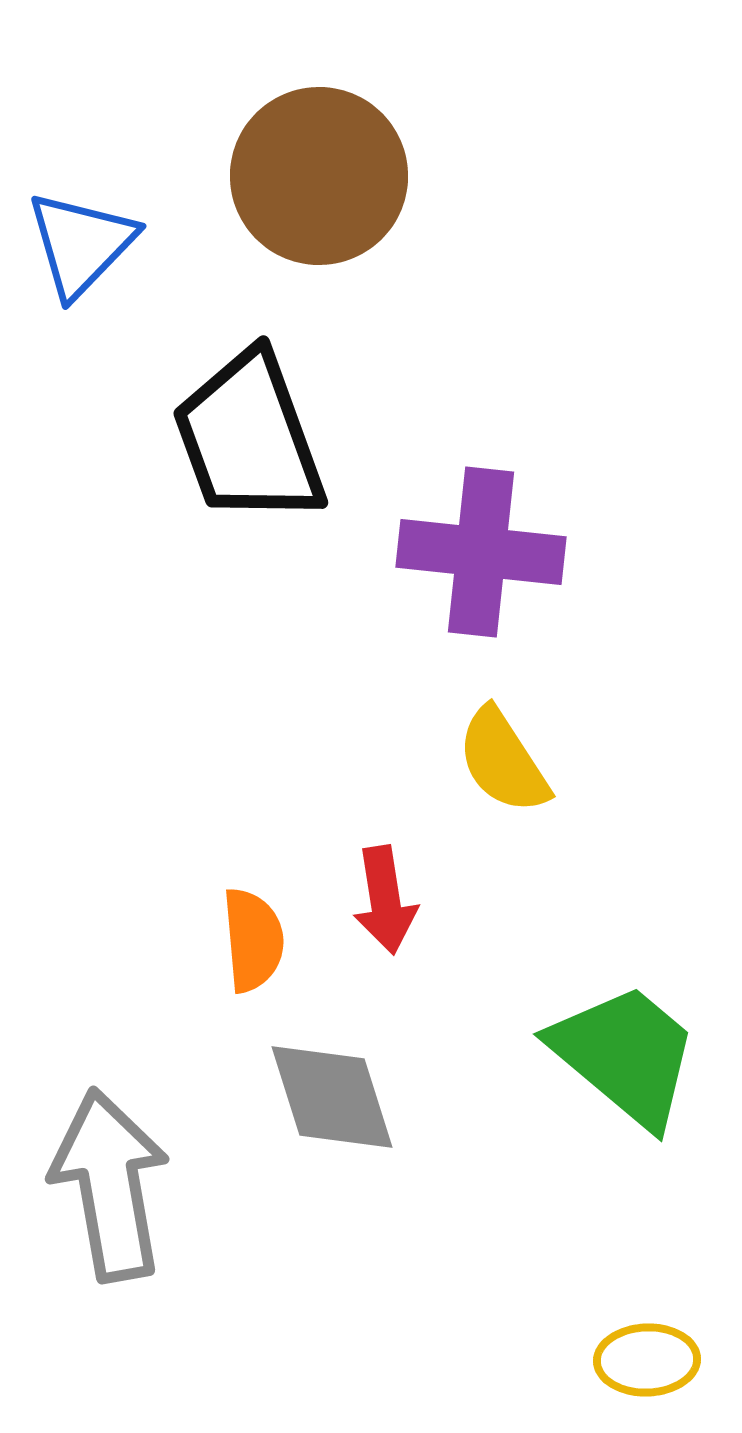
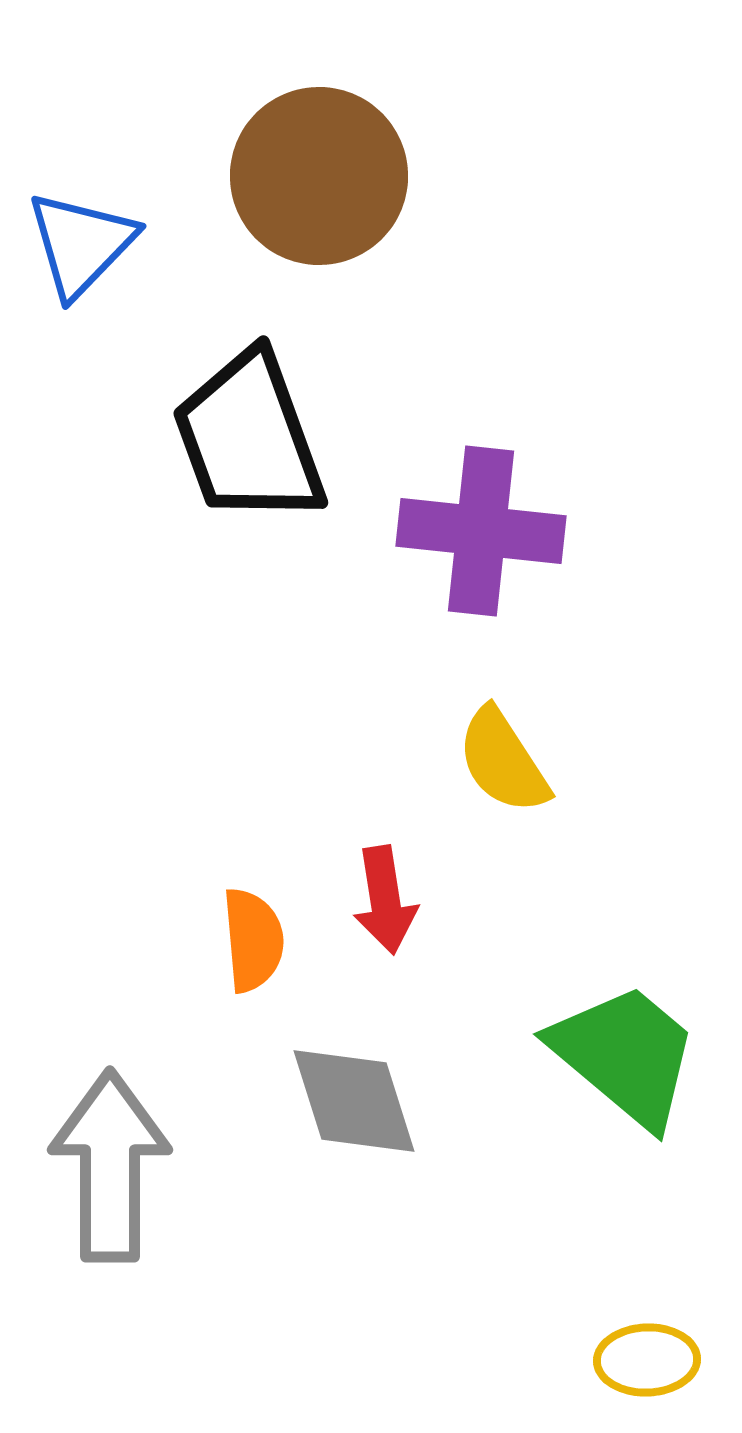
purple cross: moved 21 px up
gray diamond: moved 22 px right, 4 px down
gray arrow: moved 19 px up; rotated 10 degrees clockwise
